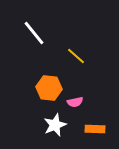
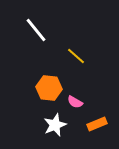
white line: moved 2 px right, 3 px up
pink semicircle: rotated 42 degrees clockwise
orange rectangle: moved 2 px right, 5 px up; rotated 24 degrees counterclockwise
